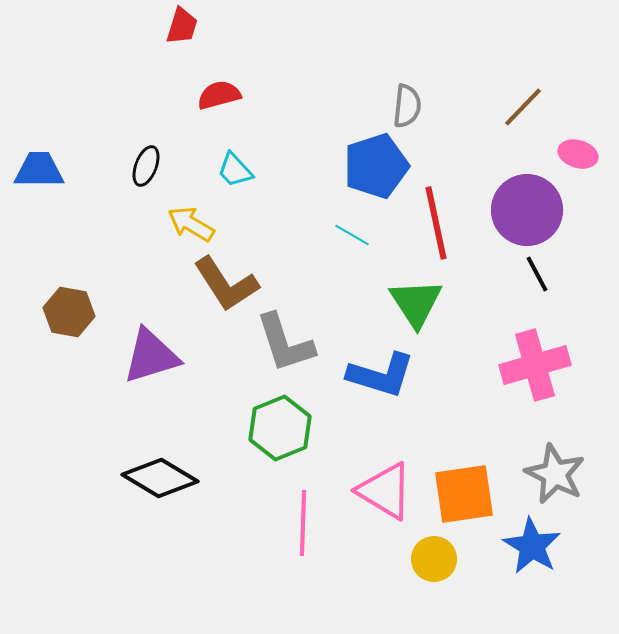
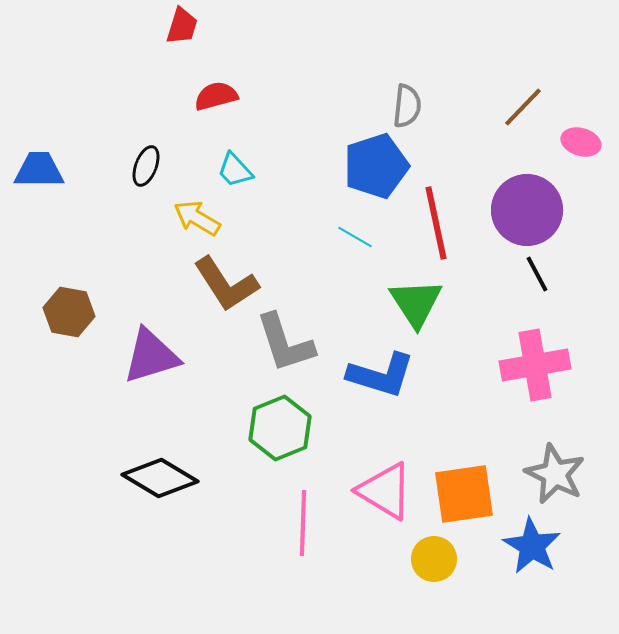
red semicircle: moved 3 px left, 1 px down
pink ellipse: moved 3 px right, 12 px up
yellow arrow: moved 6 px right, 6 px up
cyan line: moved 3 px right, 2 px down
pink cross: rotated 6 degrees clockwise
